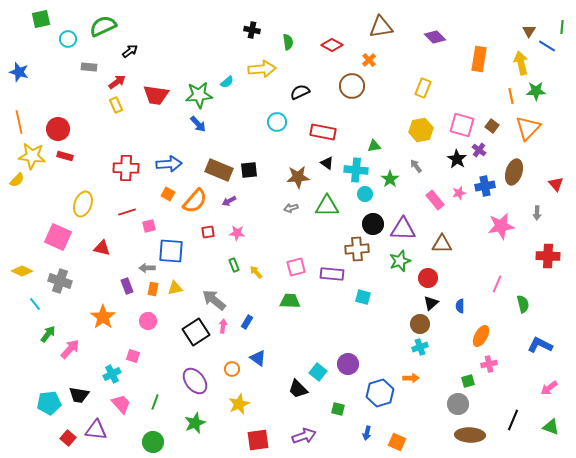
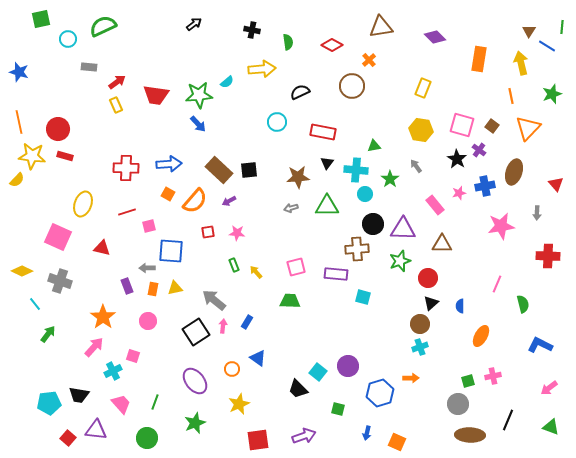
black arrow at (130, 51): moved 64 px right, 27 px up
green star at (536, 91): moved 16 px right, 3 px down; rotated 18 degrees counterclockwise
yellow hexagon at (421, 130): rotated 20 degrees clockwise
black triangle at (327, 163): rotated 32 degrees clockwise
brown rectangle at (219, 170): rotated 20 degrees clockwise
pink rectangle at (435, 200): moved 5 px down
purple rectangle at (332, 274): moved 4 px right
pink arrow at (70, 349): moved 24 px right, 2 px up
purple circle at (348, 364): moved 2 px down
pink cross at (489, 364): moved 4 px right, 12 px down
cyan cross at (112, 374): moved 1 px right, 3 px up
black line at (513, 420): moved 5 px left
green circle at (153, 442): moved 6 px left, 4 px up
